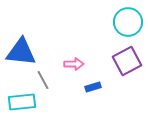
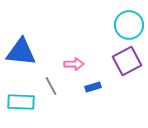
cyan circle: moved 1 px right, 3 px down
gray line: moved 8 px right, 6 px down
cyan rectangle: moved 1 px left; rotated 8 degrees clockwise
